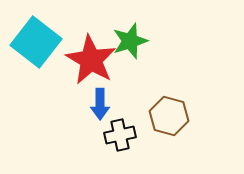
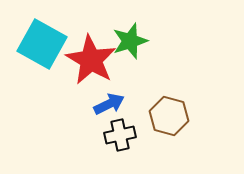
cyan square: moved 6 px right, 2 px down; rotated 9 degrees counterclockwise
blue arrow: moved 9 px right; rotated 116 degrees counterclockwise
